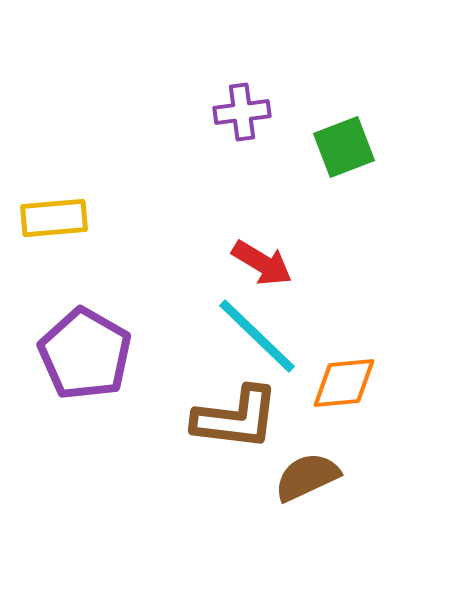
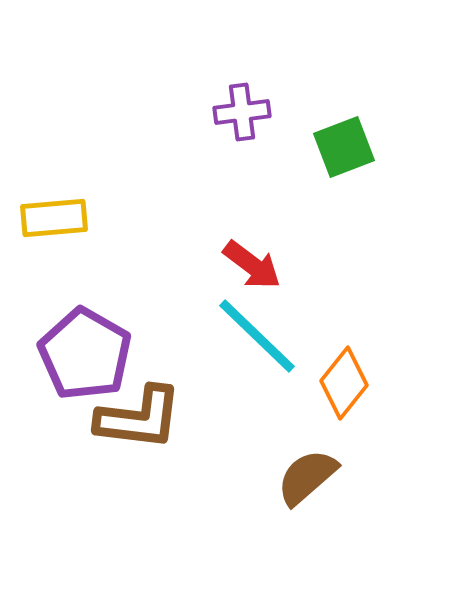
red arrow: moved 10 px left, 2 px down; rotated 6 degrees clockwise
orange diamond: rotated 46 degrees counterclockwise
brown L-shape: moved 97 px left
brown semicircle: rotated 16 degrees counterclockwise
